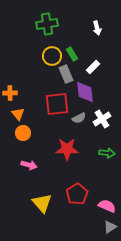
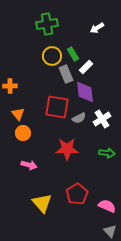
white arrow: rotated 72 degrees clockwise
green rectangle: moved 1 px right
white rectangle: moved 7 px left
orange cross: moved 7 px up
red square: moved 3 px down; rotated 15 degrees clockwise
gray triangle: moved 4 px down; rotated 40 degrees counterclockwise
